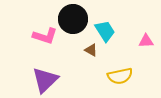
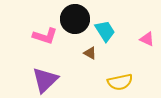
black circle: moved 2 px right
pink triangle: moved 1 px right, 2 px up; rotated 28 degrees clockwise
brown triangle: moved 1 px left, 3 px down
yellow semicircle: moved 6 px down
